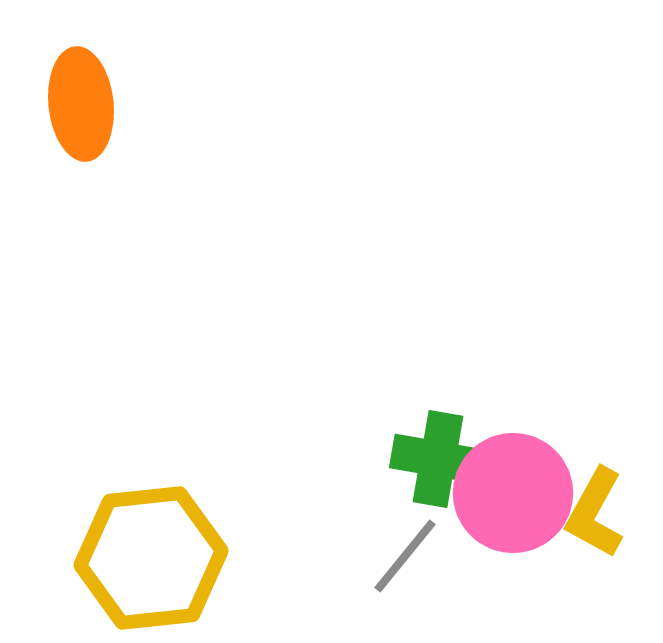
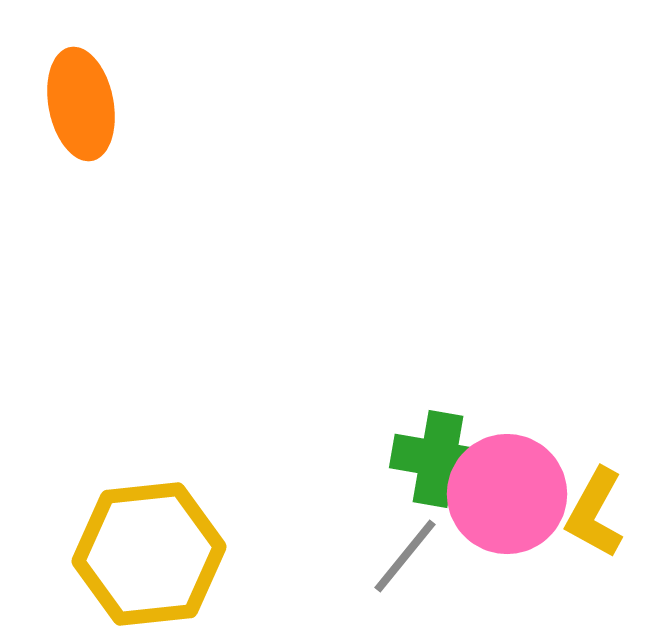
orange ellipse: rotated 5 degrees counterclockwise
pink circle: moved 6 px left, 1 px down
yellow hexagon: moved 2 px left, 4 px up
